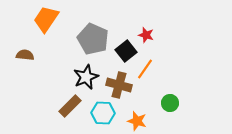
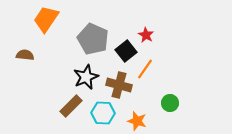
red star: rotated 14 degrees clockwise
brown rectangle: moved 1 px right
